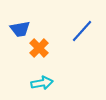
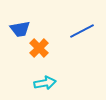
blue line: rotated 20 degrees clockwise
cyan arrow: moved 3 px right
